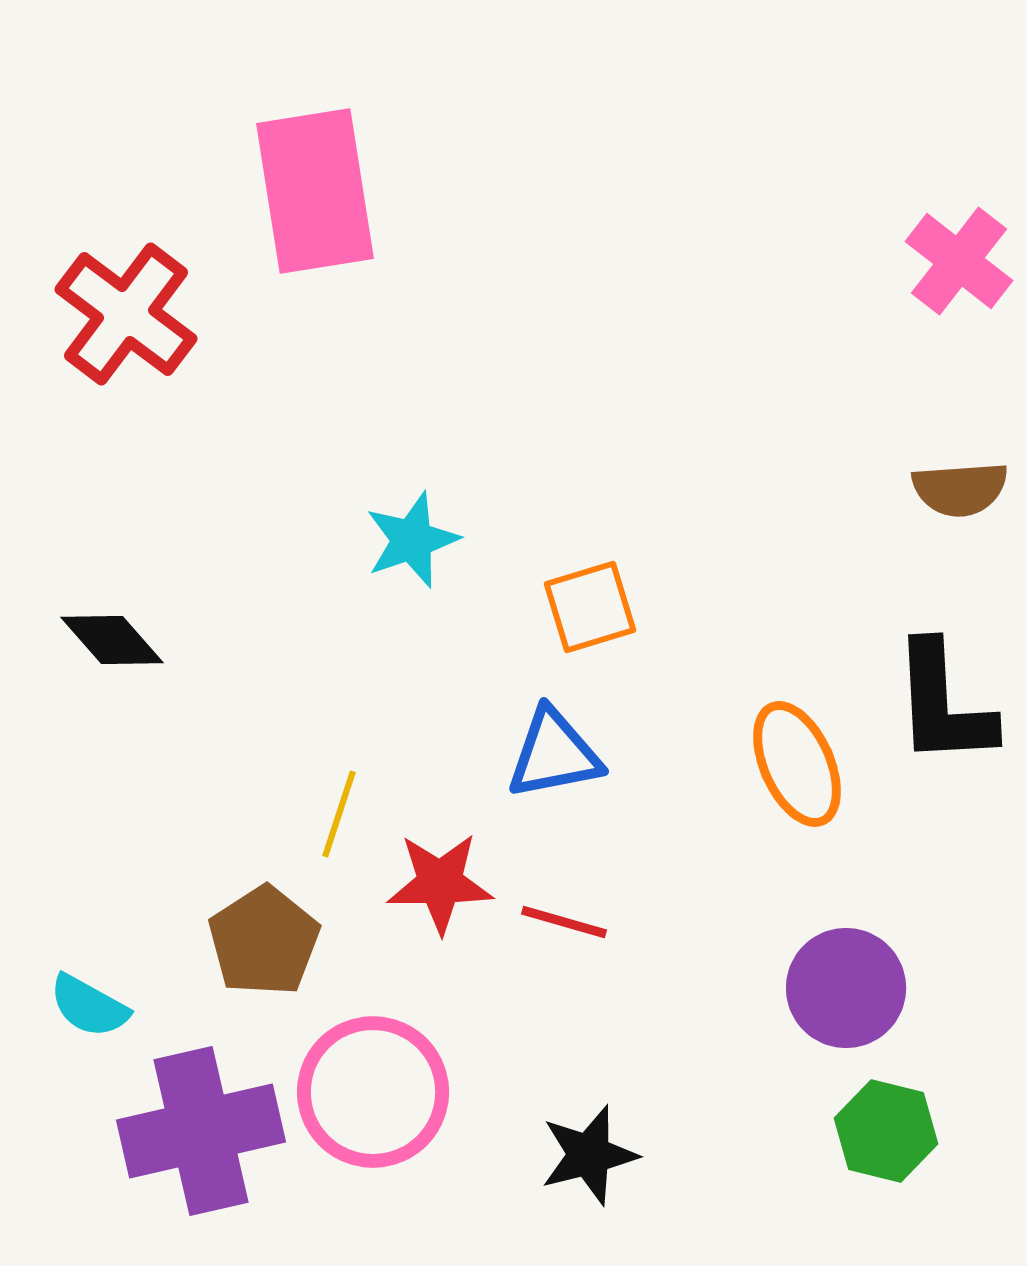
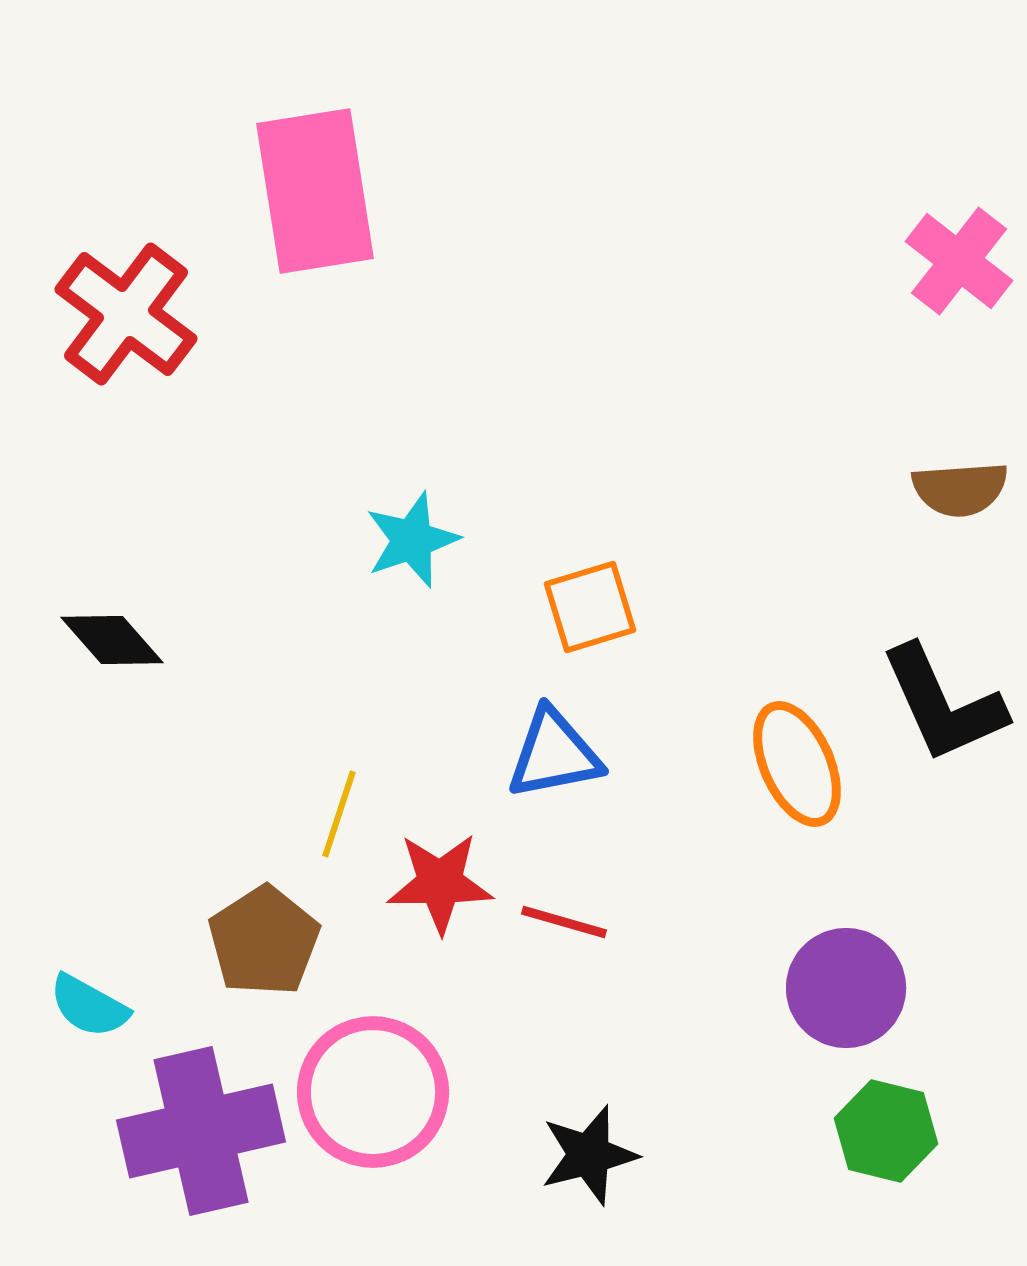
black L-shape: rotated 21 degrees counterclockwise
